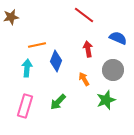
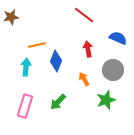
cyan arrow: moved 1 px left, 1 px up
